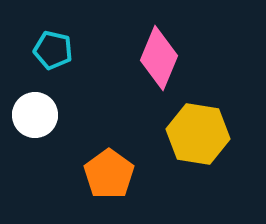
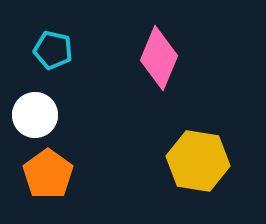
yellow hexagon: moved 27 px down
orange pentagon: moved 61 px left
